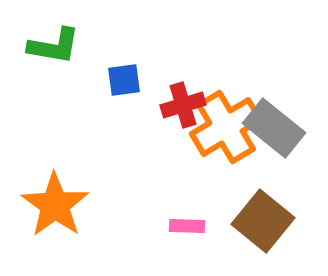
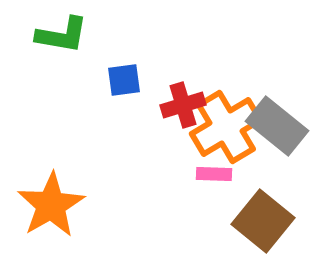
green L-shape: moved 8 px right, 11 px up
gray rectangle: moved 3 px right, 2 px up
orange star: moved 4 px left; rotated 6 degrees clockwise
pink rectangle: moved 27 px right, 52 px up
